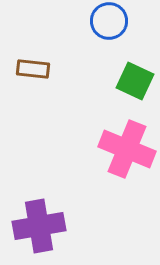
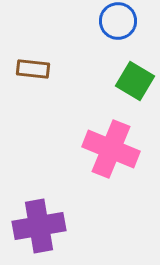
blue circle: moved 9 px right
green square: rotated 6 degrees clockwise
pink cross: moved 16 px left
